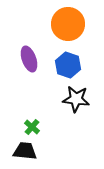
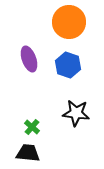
orange circle: moved 1 px right, 2 px up
black star: moved 14 px down
black trapezoid: moved 3 px right, 2 px down
